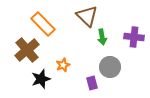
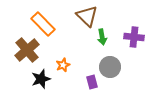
purple rectangle: moved 1 px up
